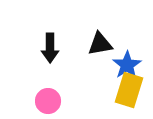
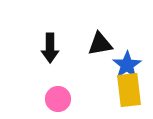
yellow rectangle: rotated 24 degrees counterclockwise
pink circle: moved 10 px right, 2 px up
